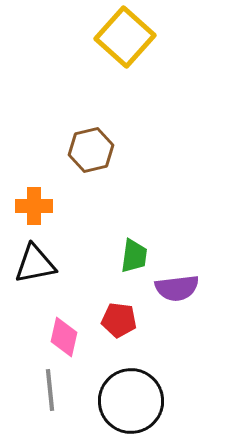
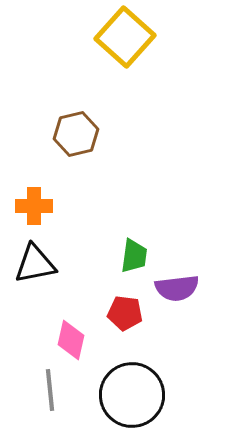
brown hexagon: moved 15 px left, 16 px up
red pentagon: moved 6 px right, 7 px up
pink diamond: moved 7 px right, 3 px down
black circle: moved 1 px right, 6 px up
